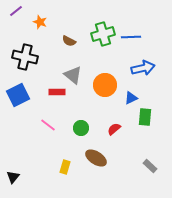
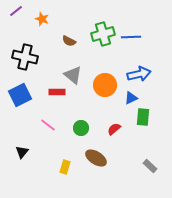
orange star: moved 2 px right, 3 px up
blue arrow: moved 4 px left, 6 px down
blue square: moved 2 px right
green rectangle: moved 2 px left
black triangle: moved 9 px right, 25 px up
